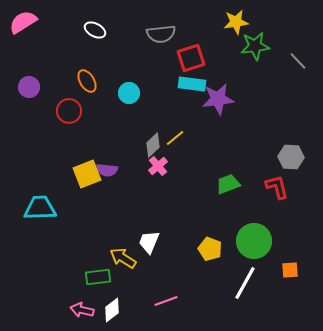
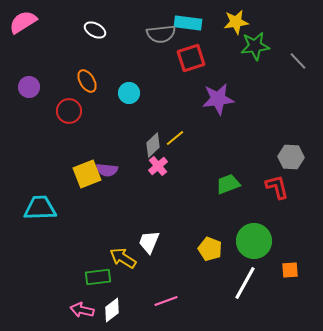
cyan rectangle: moved 4 px left, 61 px up
